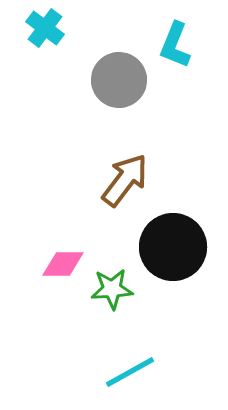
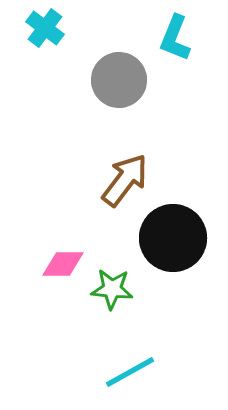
cyan L-shape: moved 7 px up
black circle: moved 9 px up
green star: rotated 9 degrees clockwise
